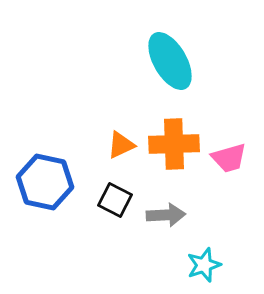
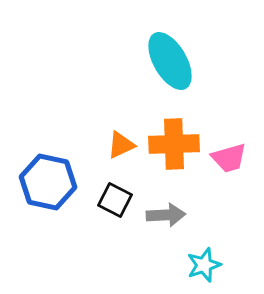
blue hexagon: moved 3 px right
